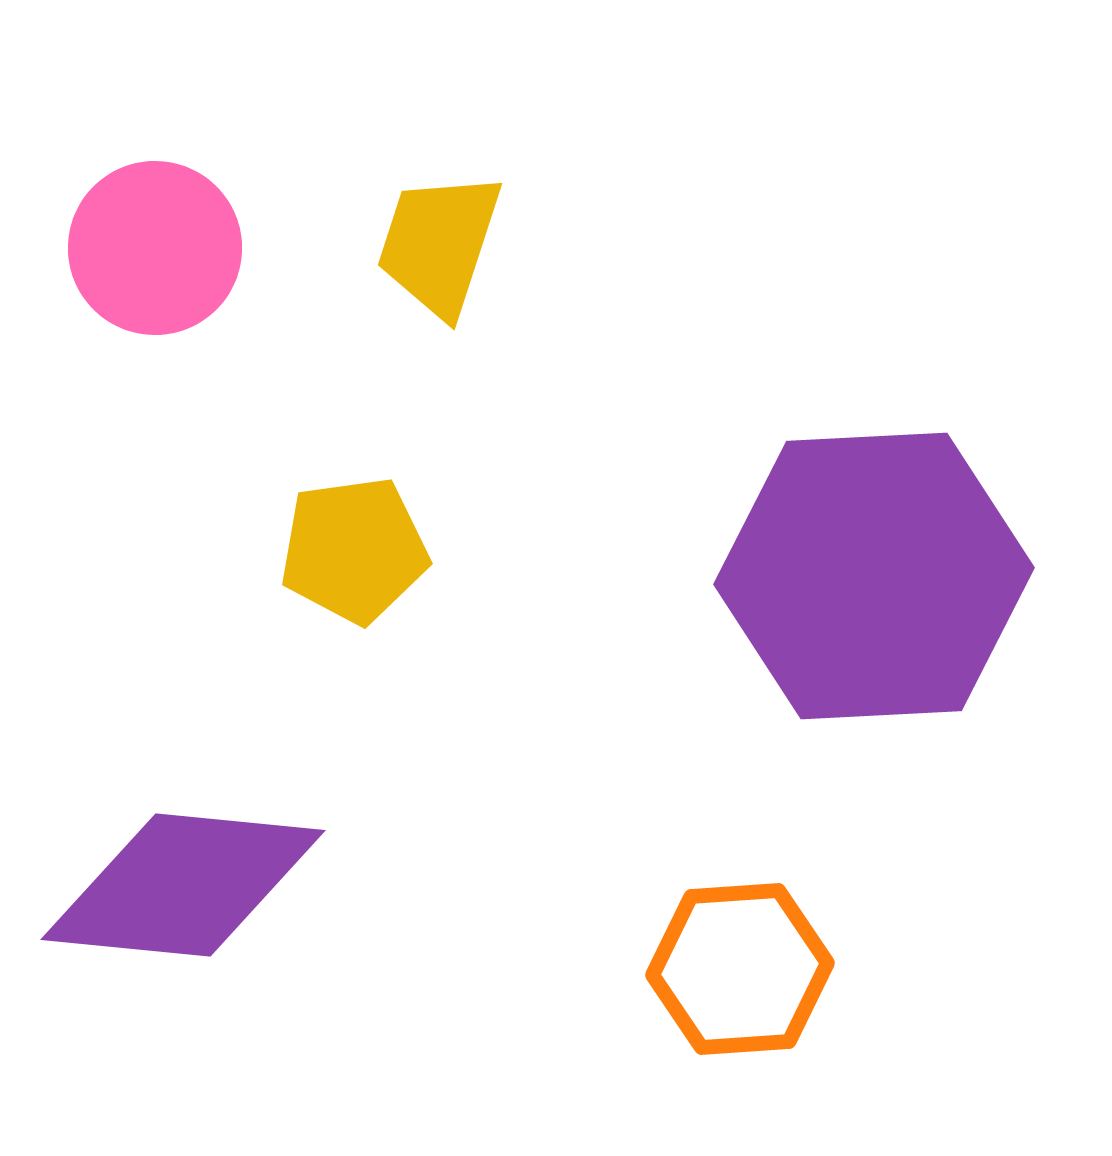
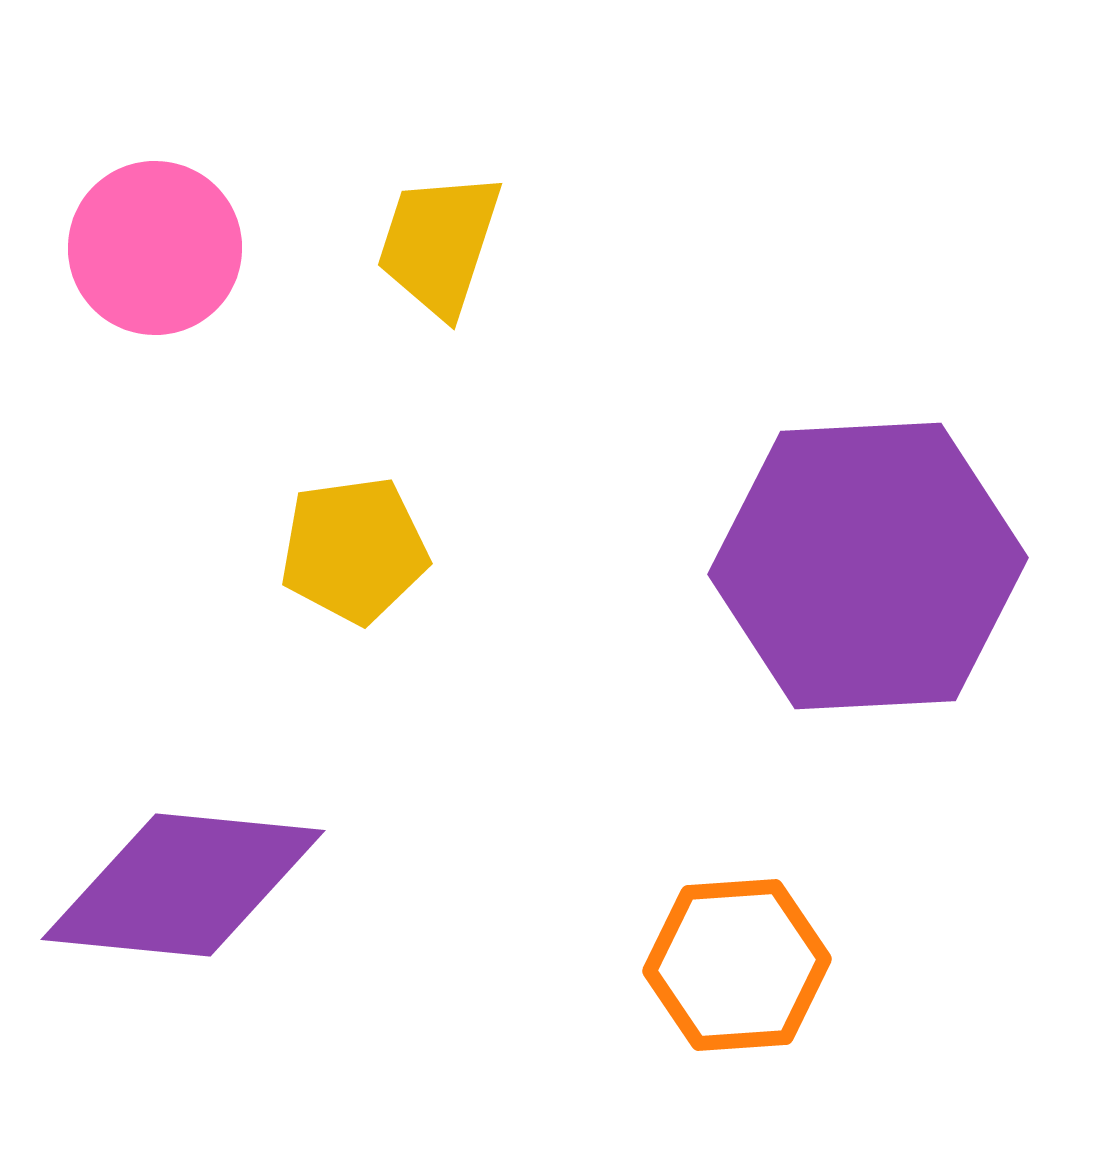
purple hexagon: moved 6 px left, 10 px up
orange hexagon: moved 3 px left, 4 px up
